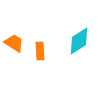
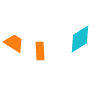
cyan diamond: moved 1 px right, 2 px up
